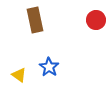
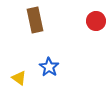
red circle: moved 1 px down
yellow triangle: moved 3 px down
